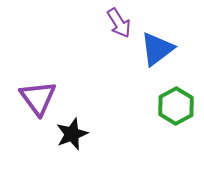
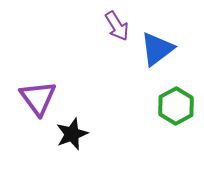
purple arrow: moved 2 px left, 3 px down
